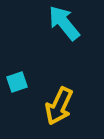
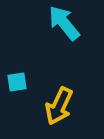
cyan square: rotated 10 degrees clockwise
